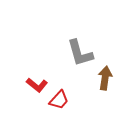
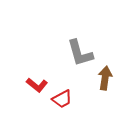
red trapezoid: moved 3 px right, 1 px up; rotated 20 degrees clockwise
